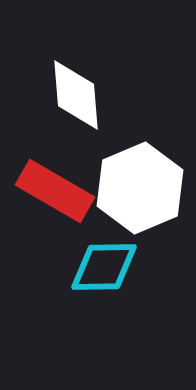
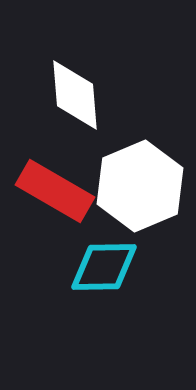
white diamond: moved 1 px left
white hexagon: moved 2 px up
